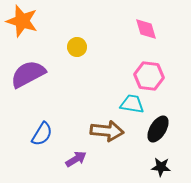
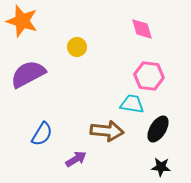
pink diamond: moved 4 px left
